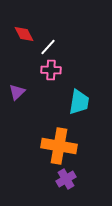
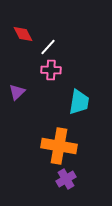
red diamond: moved 1 px left
